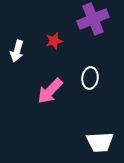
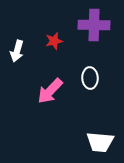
purple cross: moved 1 px right, 6 px down; rotated 24 degrees clockwise
white ellipse: rotated 10 degrees counterclockwise
white trapezoid: rotated 8 degrees clockwise
